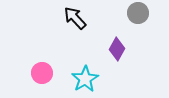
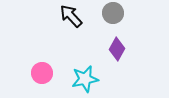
gray circle: moved 25 px left
black arrow: moved 4 px left, 2 px up
cyan star: rotated 20 degrees clockwise
